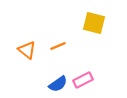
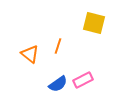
orange line: rotated 49 degrees counterclockwise
orange triangle: moved 3 px right, 4 px down
